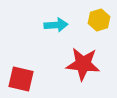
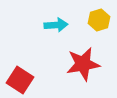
red star: rotated 16 degrees counterclockwise
red square: moved 1 px left, 1 px down; rotated 20 degrees clockwise
